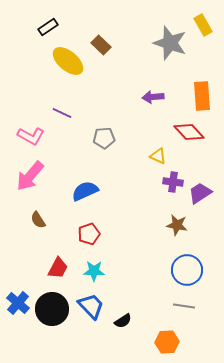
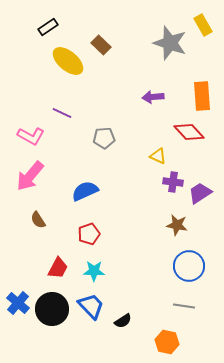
blue circle: moved 2 px right, 4 px up
orange hexagon: rotated 15 degrees clockwise
